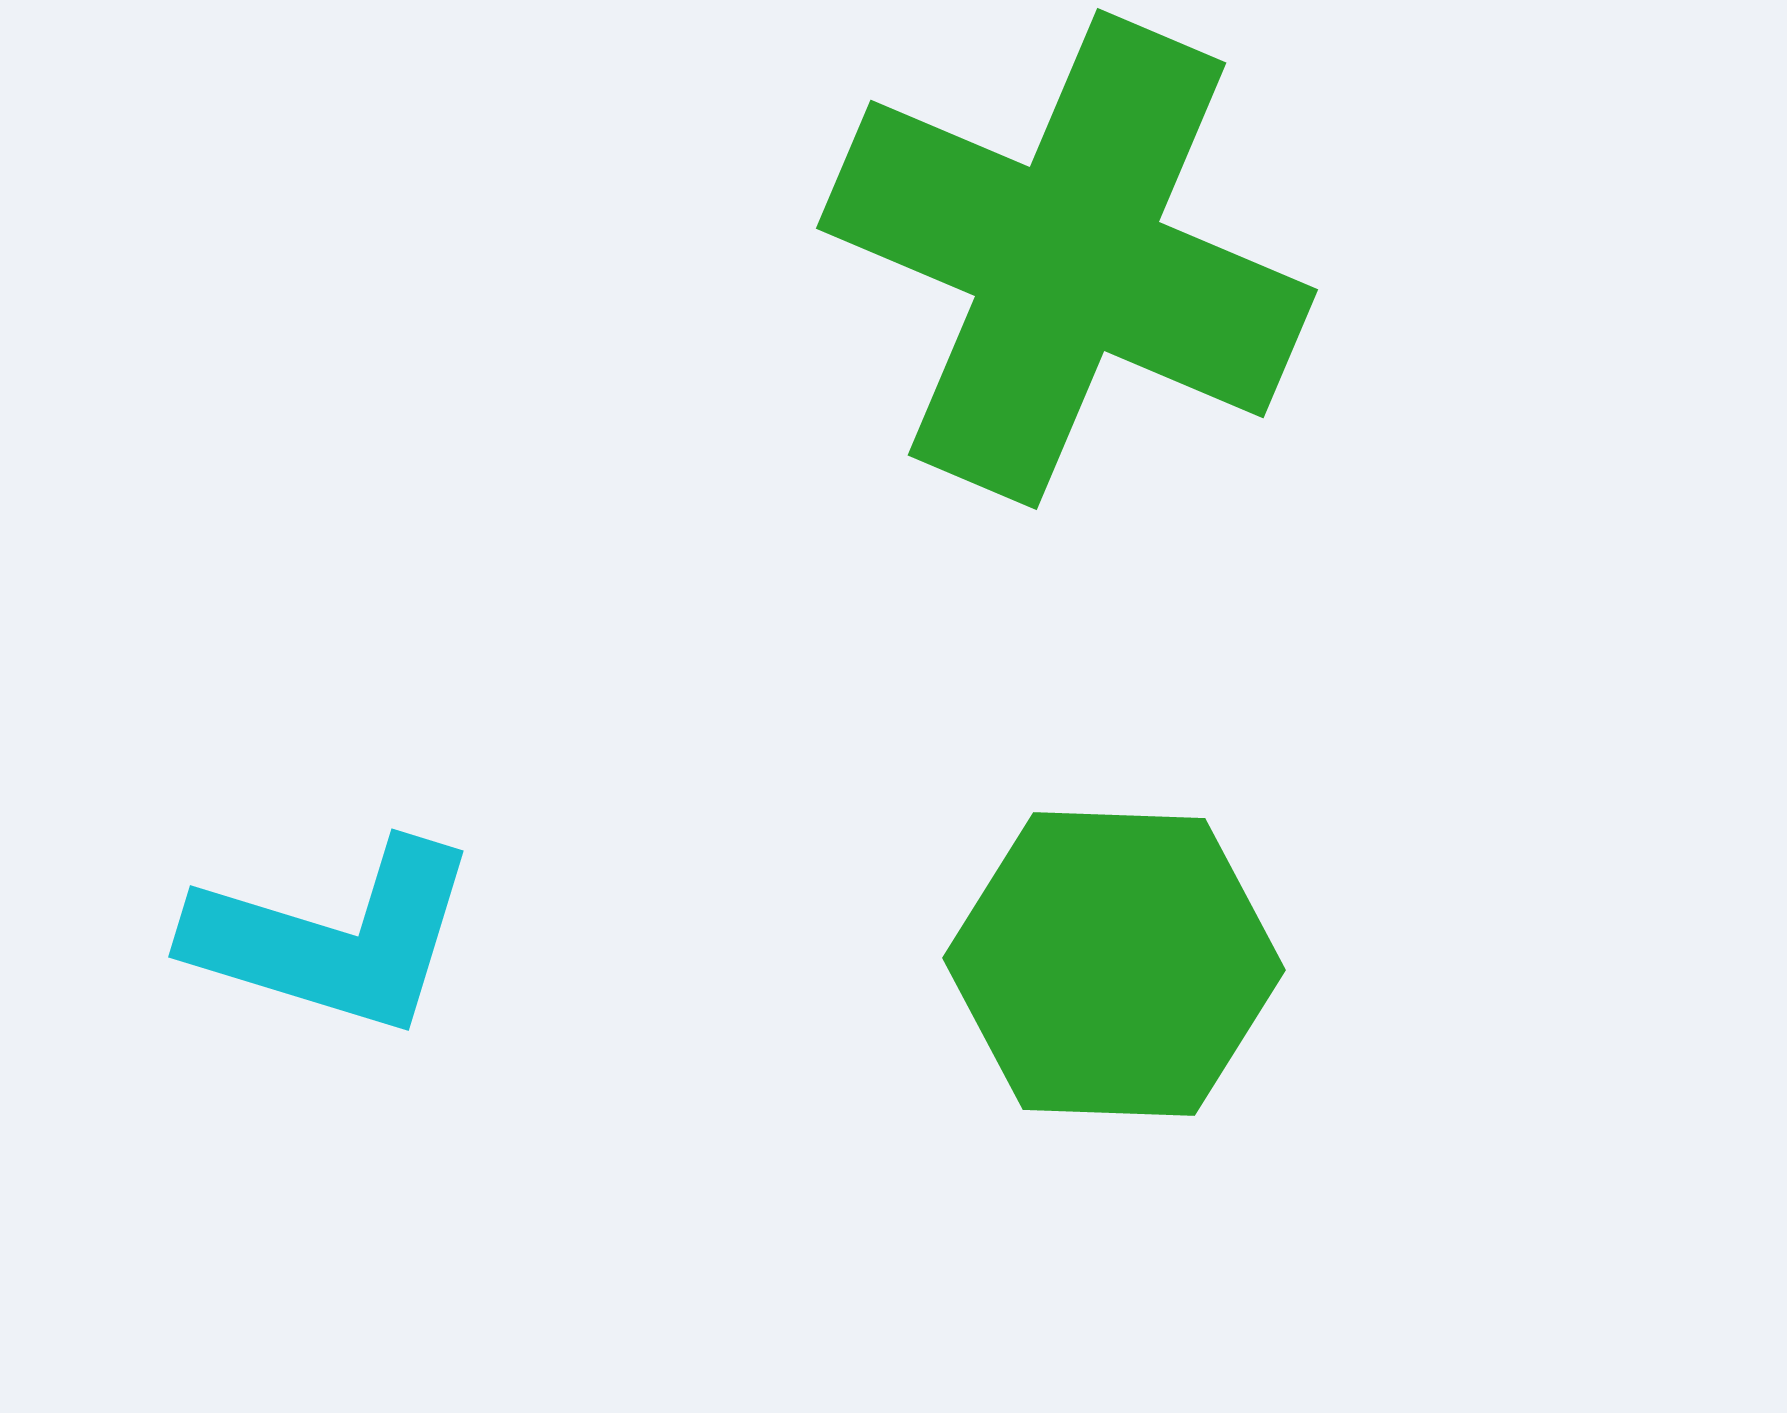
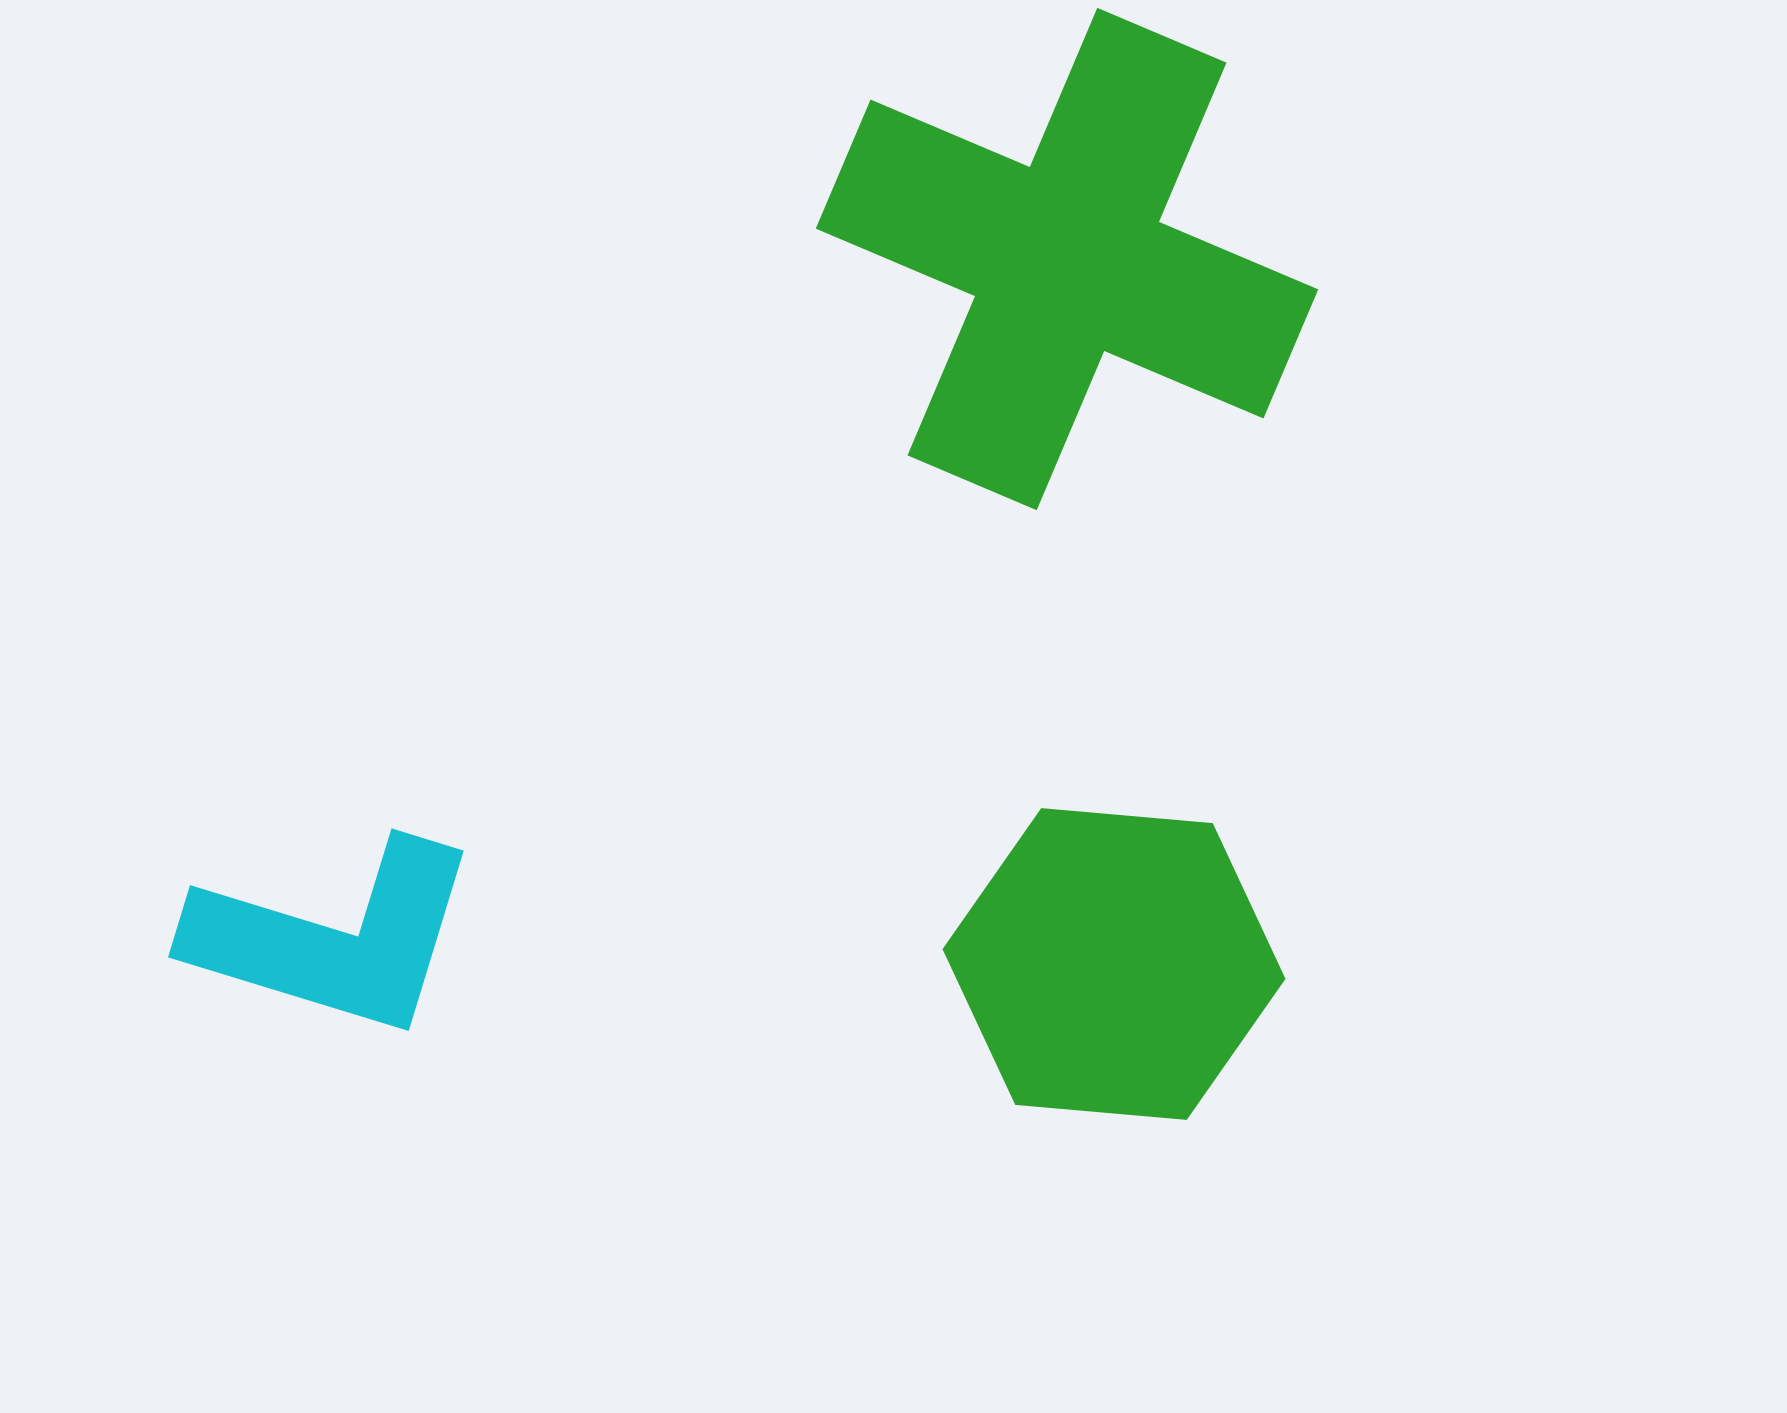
green hexagon: rotated 3 degrees clockwise
